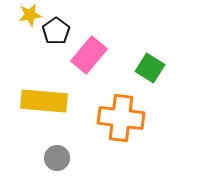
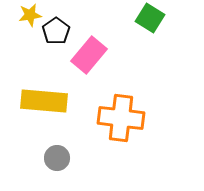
green square: moved 50 px up
